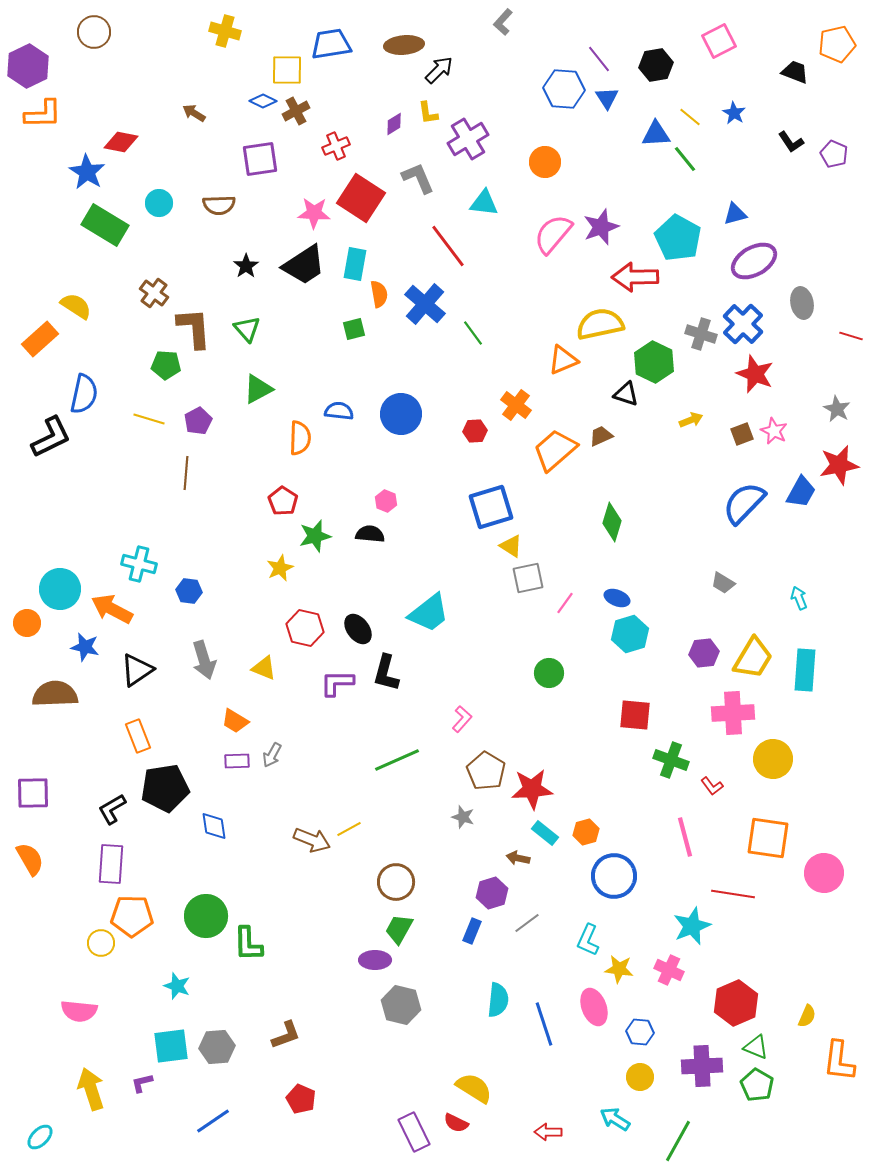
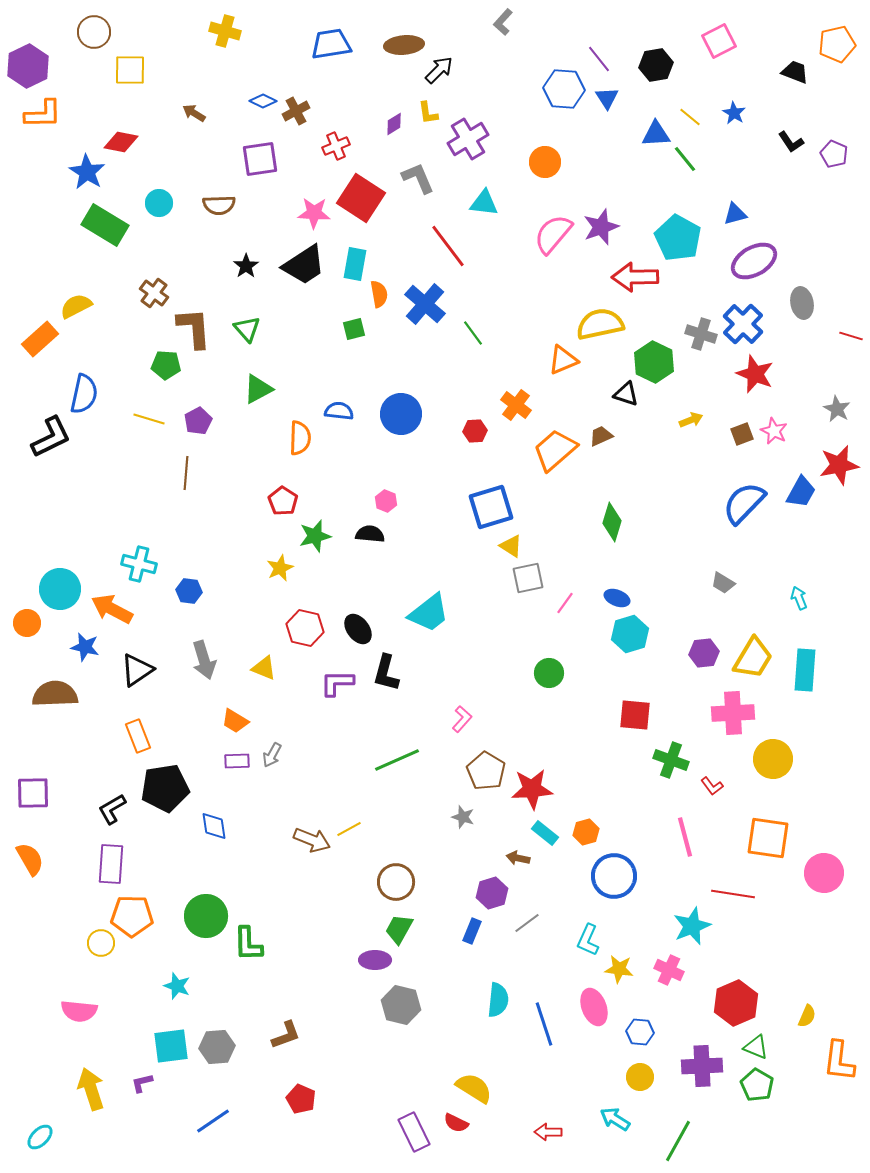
yellow square at (287, 70): moved 157 px left
yellow semicircle at (76, 306): rotated 60 degrees counterclockwise
